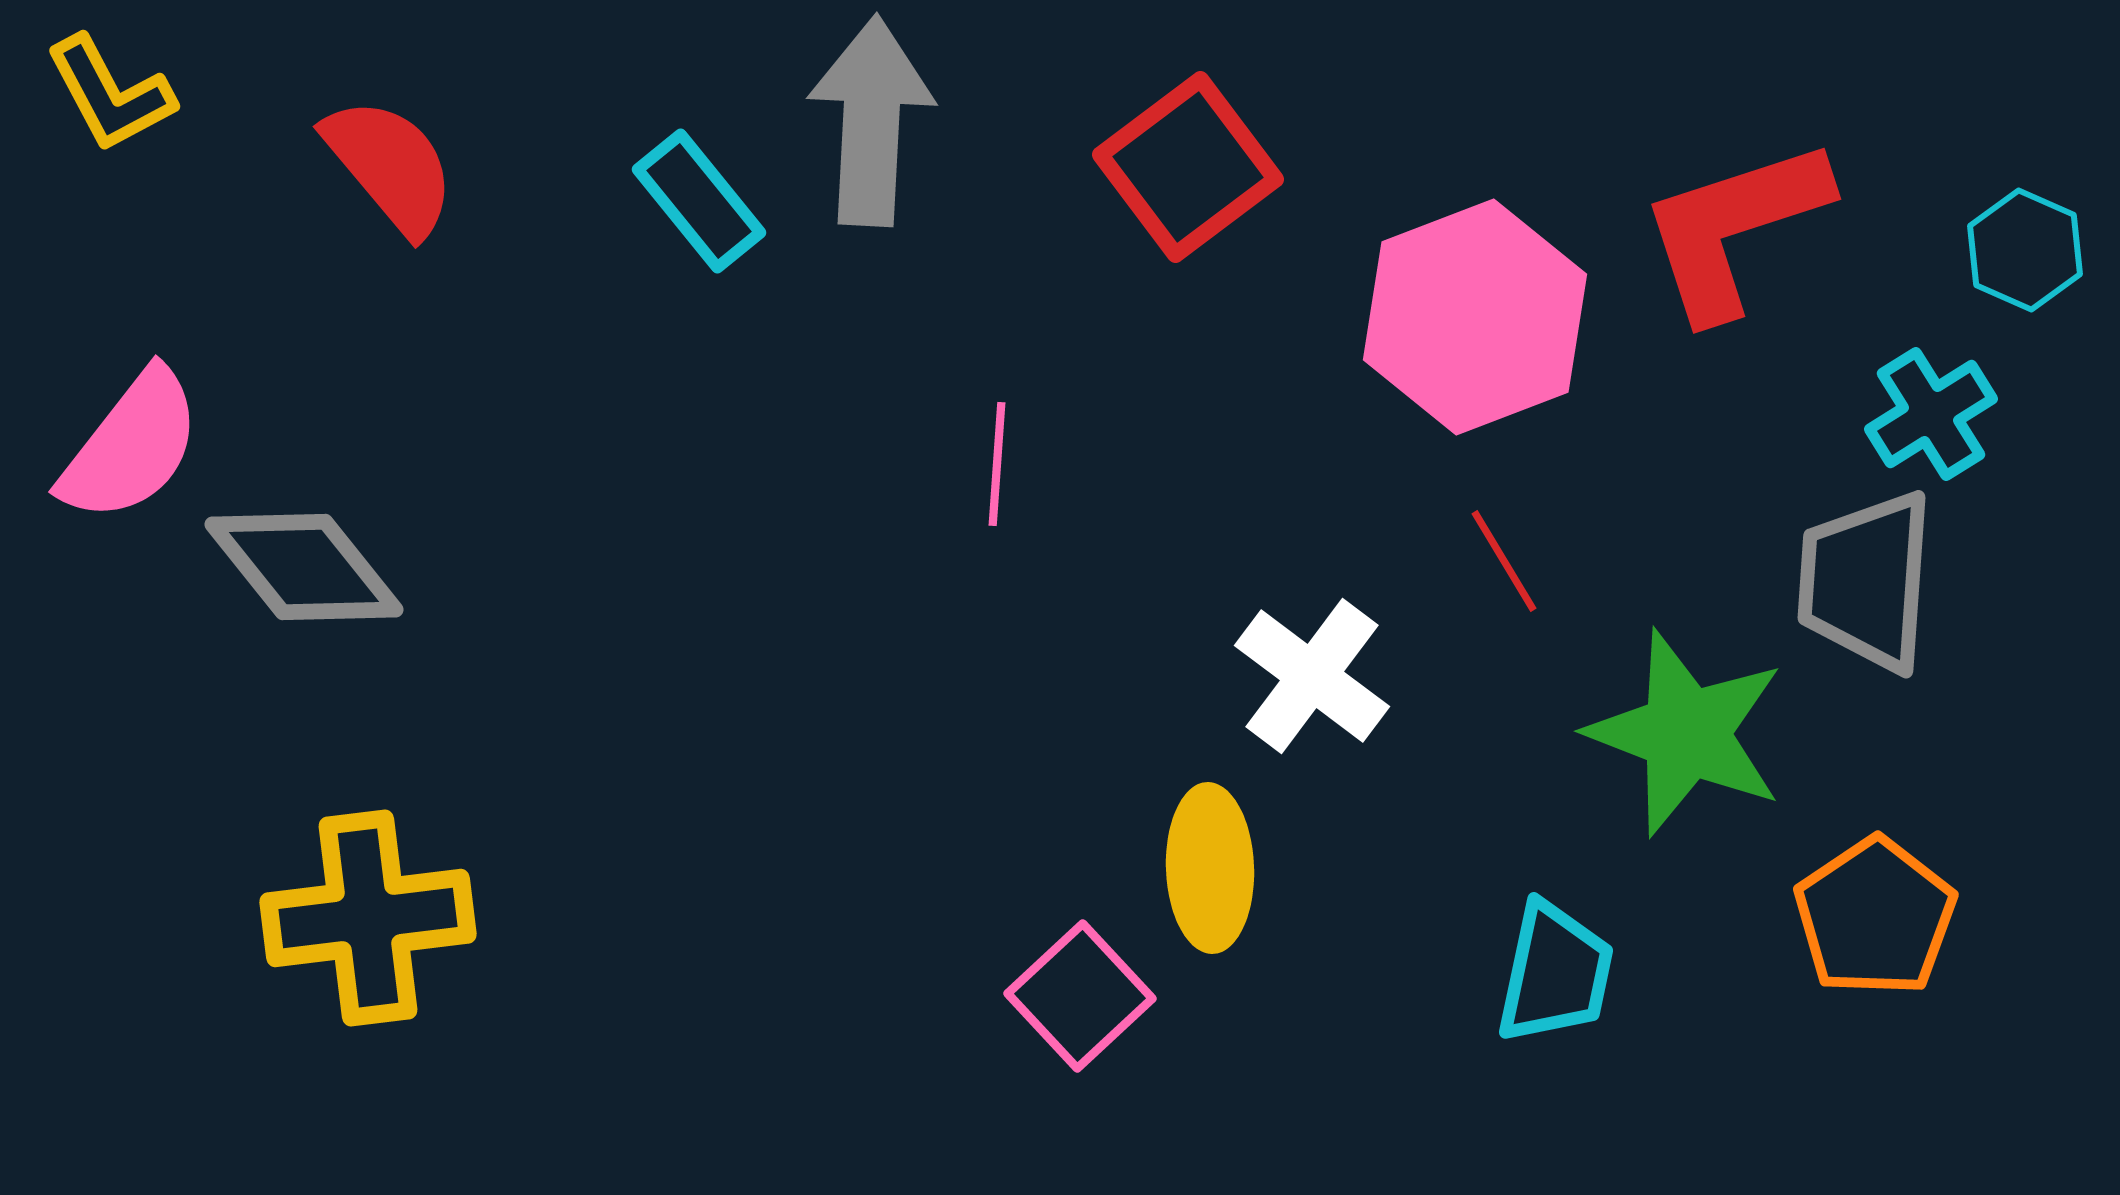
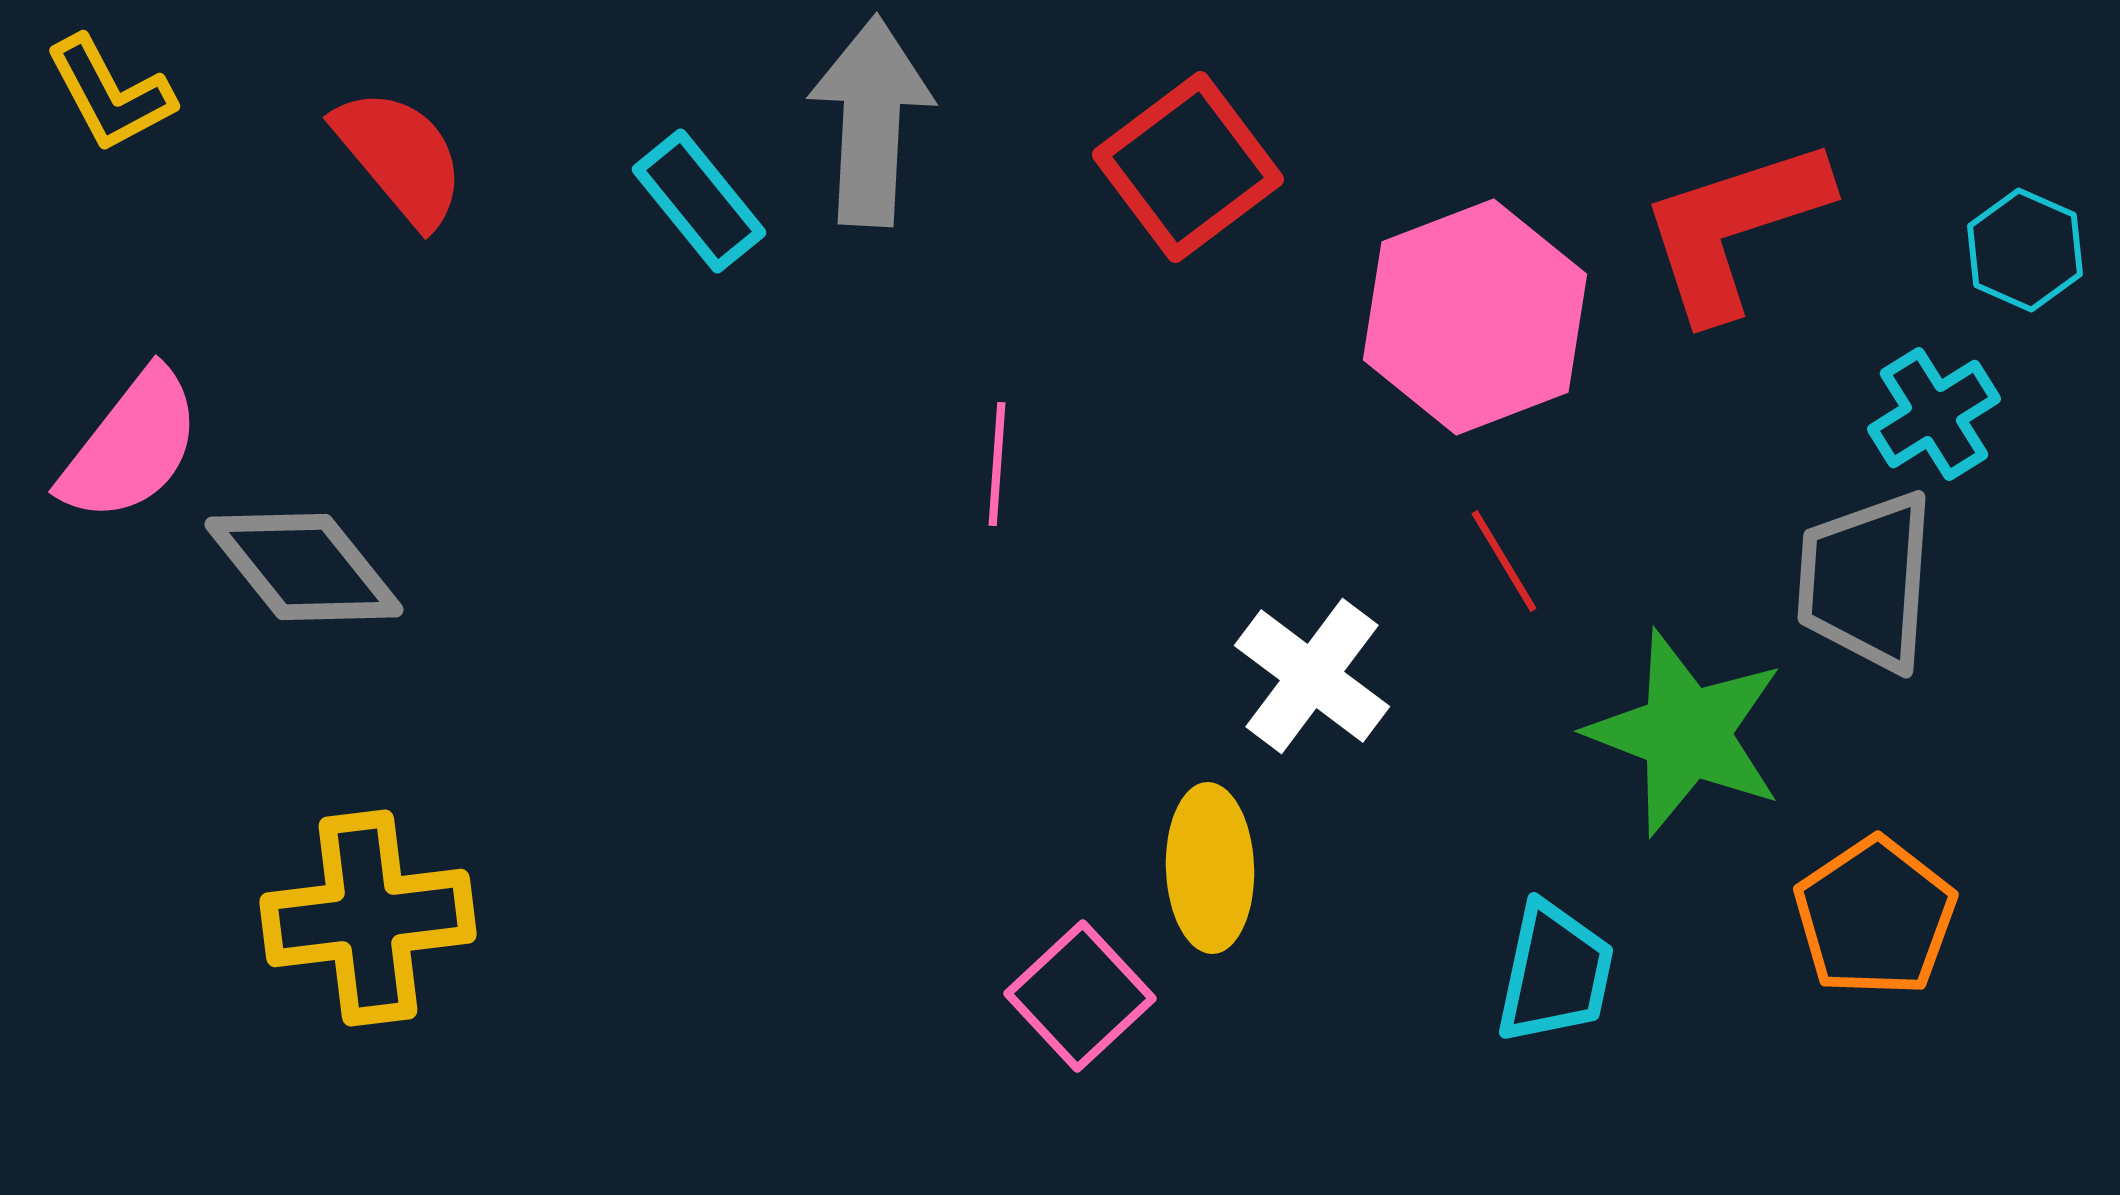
red semicircle: moved 10 px right, 9 px up
cyan cross: moved 3 px right
